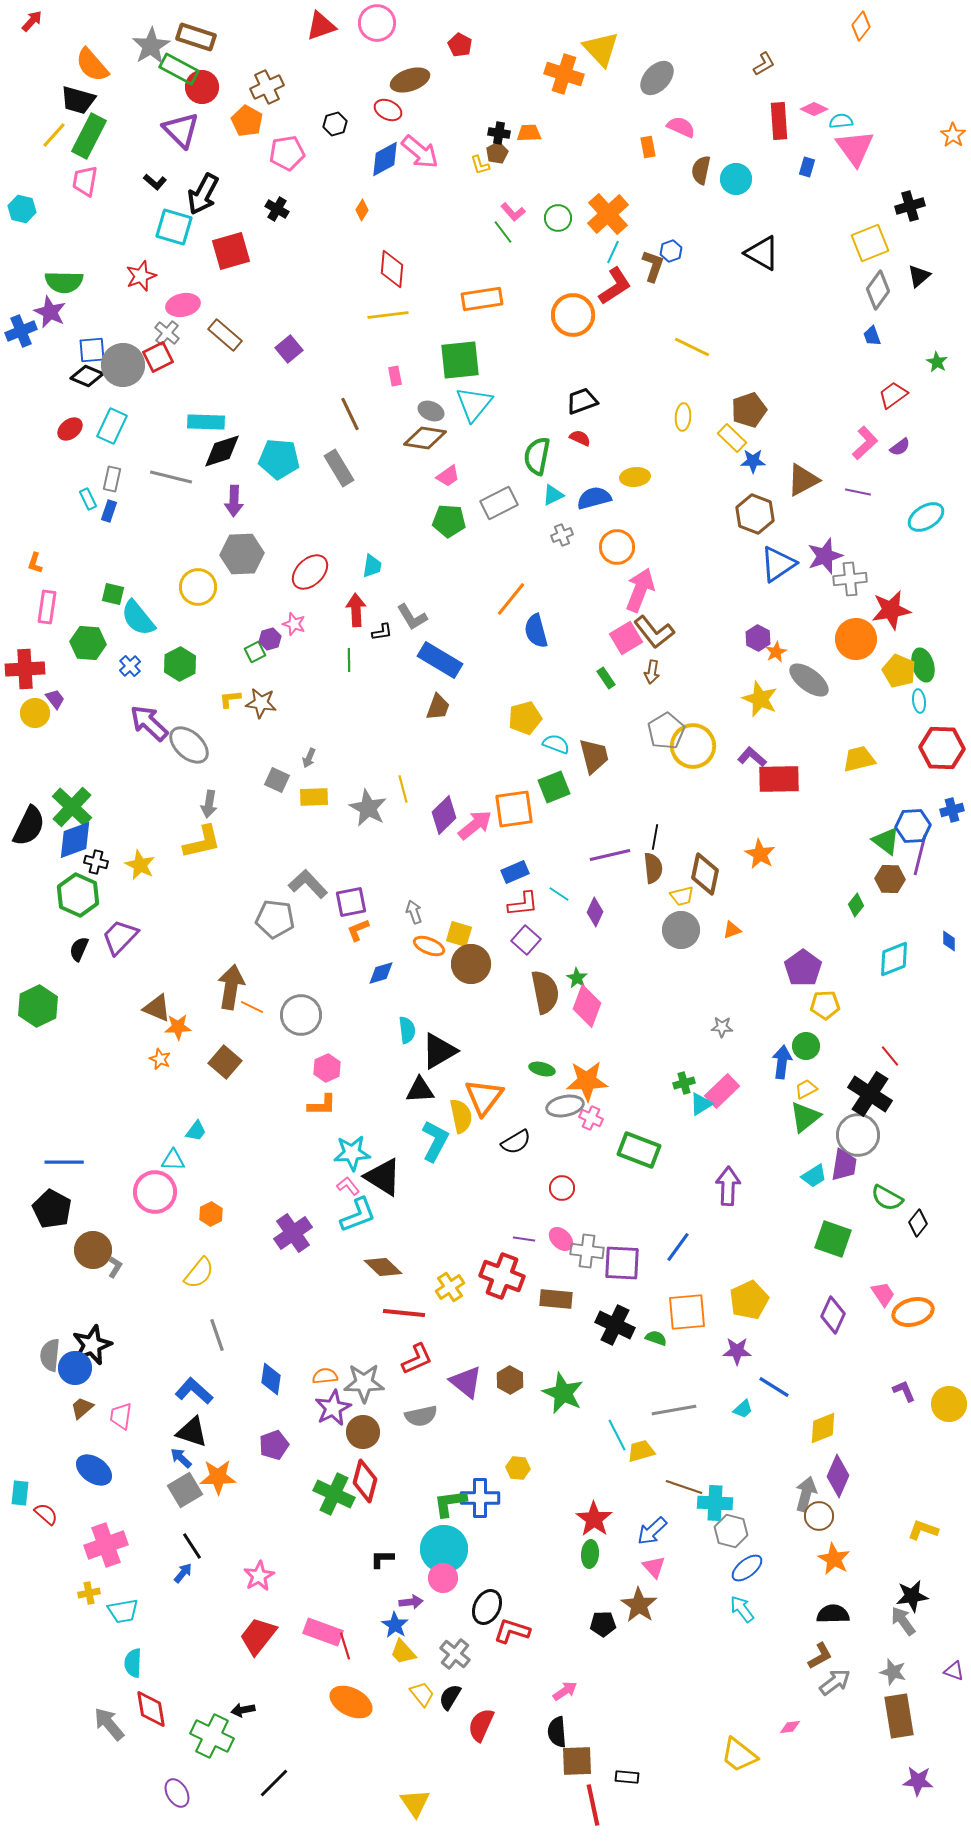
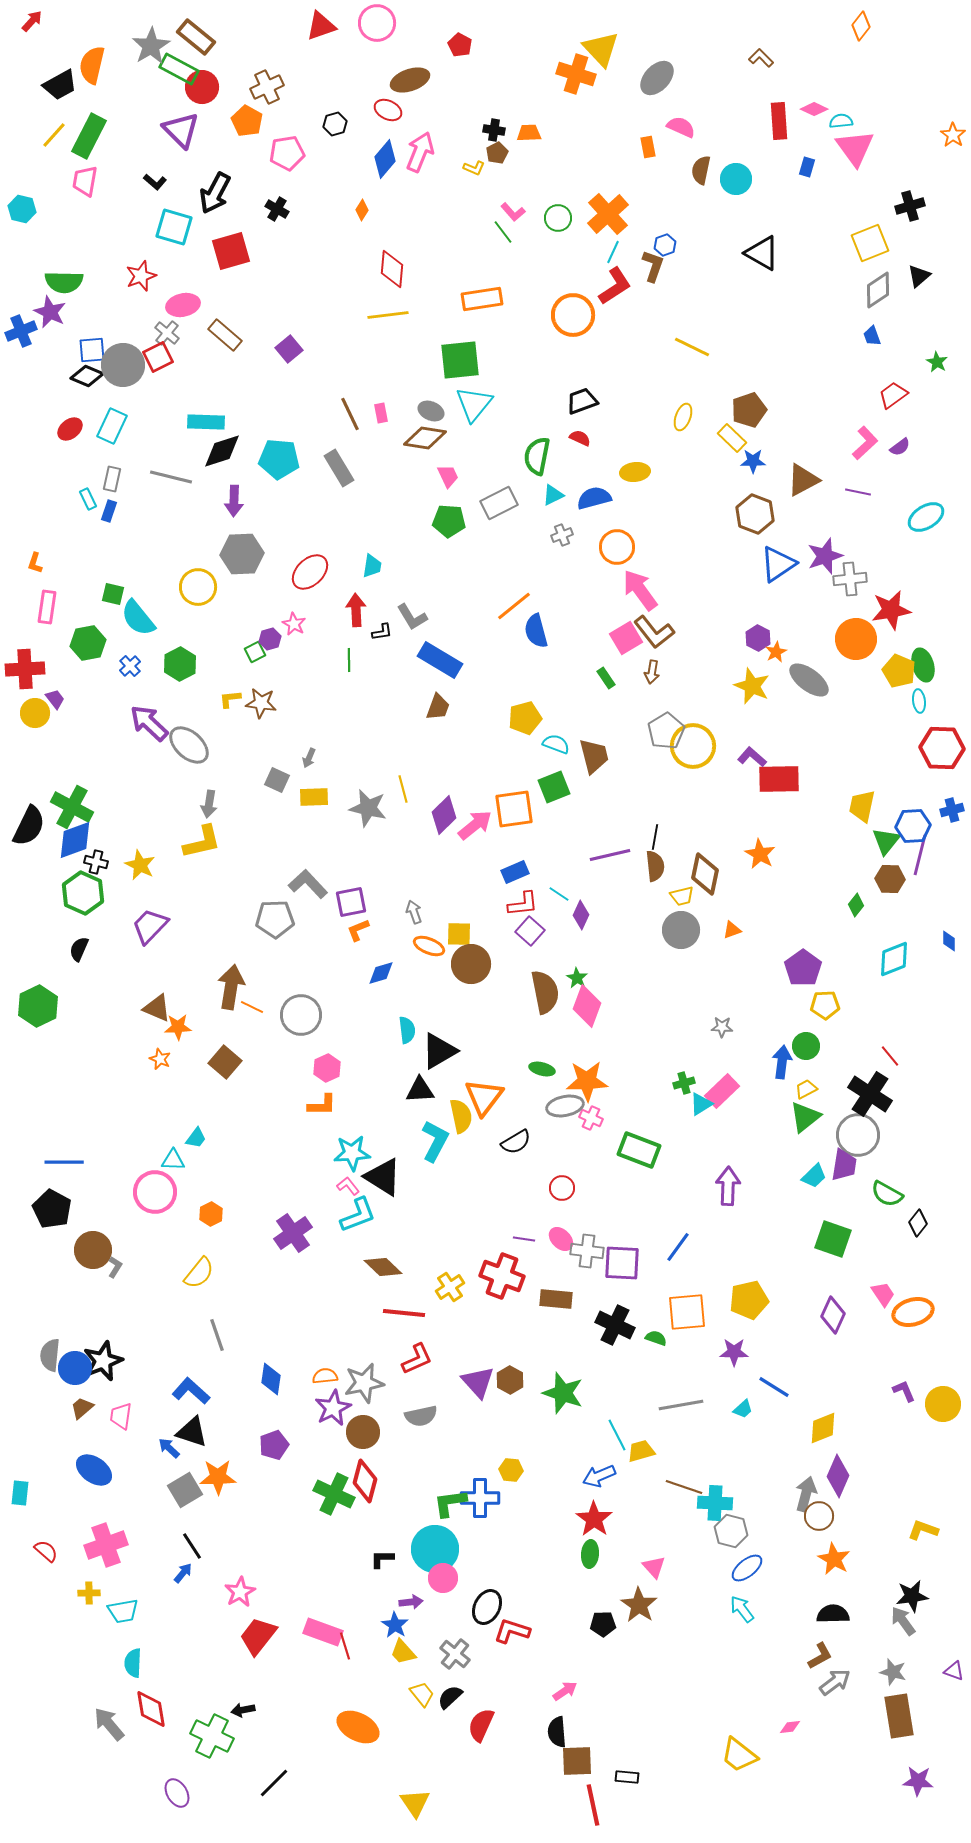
brown rectangle at (196, 37): rotated 21 degrees clockwise
brown L-shape at (764, 64): moved 3 px left, 6 px up; rotated 105 degrees counterclockwise
orange semicircle at (92, 65): rotated 54 degrees clockwise
orange cross at (564, 74): moved 12 px right
black trapezoid at (78, 100): moved 18 px left, 15 px up; rotated 45 degrees counterclockwise
black cross at (499, 133): moved 5 px left, 3 px up
pink arrow at (420, 152): rotated 108 degrees counterclockwise
blue diamond at (385, 159): rotated 21 degrees counterclockwise
yellow L-shape at (480, 165): moved 6 px left, 3 px down; rotated 50 degrees counterclockwise
black arrow at (203, 194): moved 12 px right, 1 px up
blue hexagon at (671, 251): moved 6 px left, 6 px up
gray diamond at (878, 290): rotated 21 degrees clockwise
pink rectangle at (395, 376): moved 14 px left, 37 px down
yellow ellipse at (683, 417): rotated 16 degrees clockwise
pink trapezoid at (448, 476): rotated 80 degrees counterclockwise
yellow ellipse at (635, 477): moved 5 px up
pink arrow at (640, 590): rotated 57 degrees counterclockwise
orange line at (511, 599): moved 3 px right, 7 px down; rotated 12 degrees clockwise
pink star at (294, 624): rotated 10 degrees clockwise
green hexagon at (88, 643): rotated 16 degrees counterclockwise
yellow star at (760, 699): moved 8 px left, 13 px up
yellow trapezoid at (859, 759): moved 3 px right, 47 px down; rotated 64 degrees counterclockwise
green cross at (72, 807): rotated 15 degrees counterclockwise
gray star at (368, 808): rotated 15 degrees counterclockwise
green triangle at (886, 841): rotated 32 degrees clockwise
brown semicircle at (653, 868): moved 2 px right, 2 px up
green hexagon at (78, 895): moved 5 px right, 2 px up
purple diamond at (595, 912): moved 14 px left, 3 px down
gray pentagon at (275, 919): rotated 9 degrees counterclockwise
yellow square at (459, 934): rotated 16 degrees counterclockwise
purple trapezoid at (120, 937): moved 30 px right, 11 px up
purple square at (526, 940): moved 4 px right, 9 px up
cyan trapezoid at (196, 1131): moved 7 px down
cyan trapezoid at (814, 1176): rotated 12 degrees counterclockwise
green semicircle at (887, 1198): moved 4 px up
yellow pentagon at (749, 1300): rotated 12 degrees clockwise
black star at (92, 1345): moved 11 px right, 16 px down
purple star at (737, 1351): moved 3 px left, 1 px down
purple triangle at (466, 1382): moved 12 px right; rotated 9 degrees clockwise
gray star at (364, 1383): rotated 12 degrees counterclockwise
blue L-shape at (194, 1391): moved 3 px left
green star at (563, 1393): rotated 6 degrees counterclockwise
yellow circle at (949, 1404): moved 6 px left
gray line at (674, 1410): moved 7 px right, 5 px up
blue arrow at (181, 1458): moved 12 px left, 10 px up
yellow hexagon at (518, 1468): moved 7 px left, 2 px down
red semicircle at (46, 1514): moved 37 px down
blue arrow at (652, 1531): moved 53 px left, 55 px up; rotated 20 degrees clockwise
cyan circle at (444, 1549): moved 9 px left
pink star at (259, 1576): moved 19 px left, 16 px down
yellow cross at (89, 1593): rotated 10 degrees clockwise
black semicircle at (450, 1697): rotated 16 degrees clockwise
orange ellipse at (351, 1702): moved 7 px right, 25 px down
